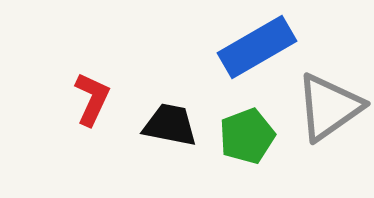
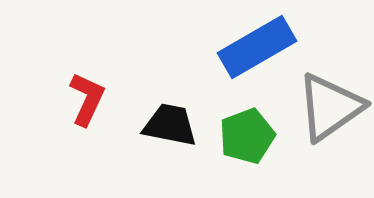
red L-shape: moved 5 px left
gray triangle: moved 1 px right
